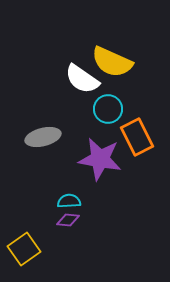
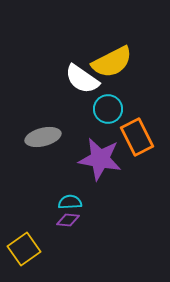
yellow semicircle: rotated 51 degrees counterclockwise
cyan semicircle: moved 1 px right, 1 px down
